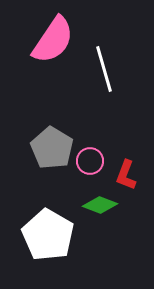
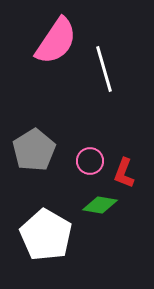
pink semicircle: moved 3 px right, 1 px down
gray pentagon: moved 18 px left, 2 px down; rotated 9 degrees clockwise
red L-shape: moved 2 px left, 2 px up
green diamond: rotated 12 degrees counterclockwise
white pentagon: moved 2 px left
